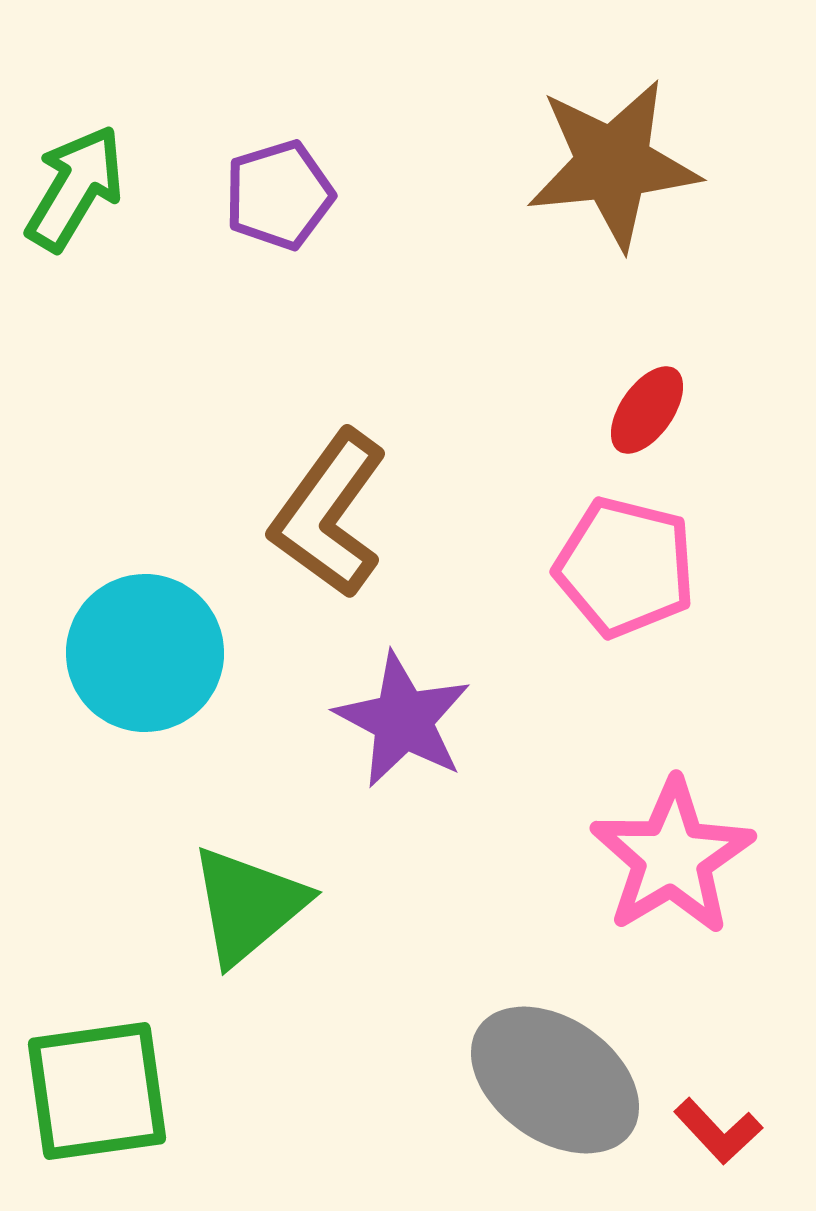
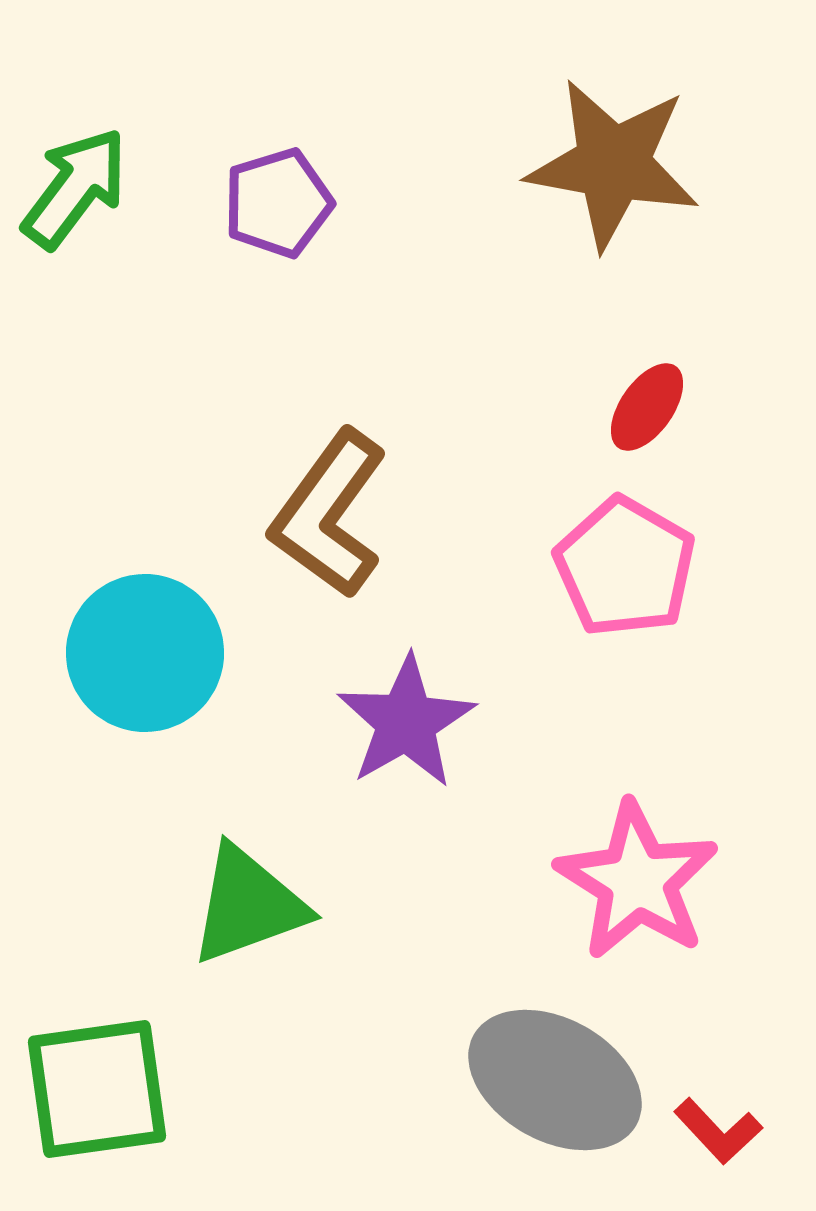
brown star: rotated 16 degrees clockwise
green arrow: rotated 6 degrees clockwise
purple pentagon: moved 1 px left, 8 px down
red ellipse: moved 3 px up
pink pentagon: rotated 16 degrees clockwise
purple star: moved 3 px right, 2 px down; rotated 14 degrees clockwise
pink star: moved 35 px left, 24 px down; rotated 9 degrees counterclockwise
green triangle: rotated 20 degrees clockwise
gray ellipse: rotated 6 degrees counterclockwise
green square: moved 2 px up
